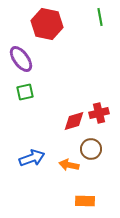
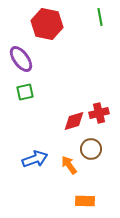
blue arrow: moved 3 px right, 1 px down
orange arrow: rotated 42 degrees clockwise
